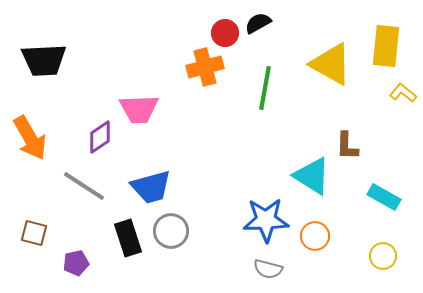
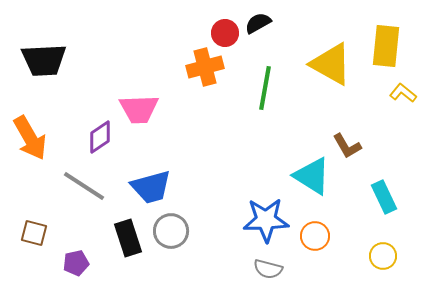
brown L-shape: rotated 32 degrees counterclockwise
cyan rectangle: rotated 36 degrees clockwise
